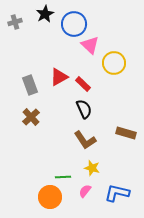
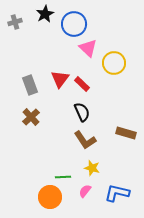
pink triangle: moved 2 px left, 3 px down
red triangle: moved 1 px right, 2 px down; rotated 24 degrees counterclockwise
red rectangle: moved 1 px left
black semicircle: moved 2 px left, 3 px down
